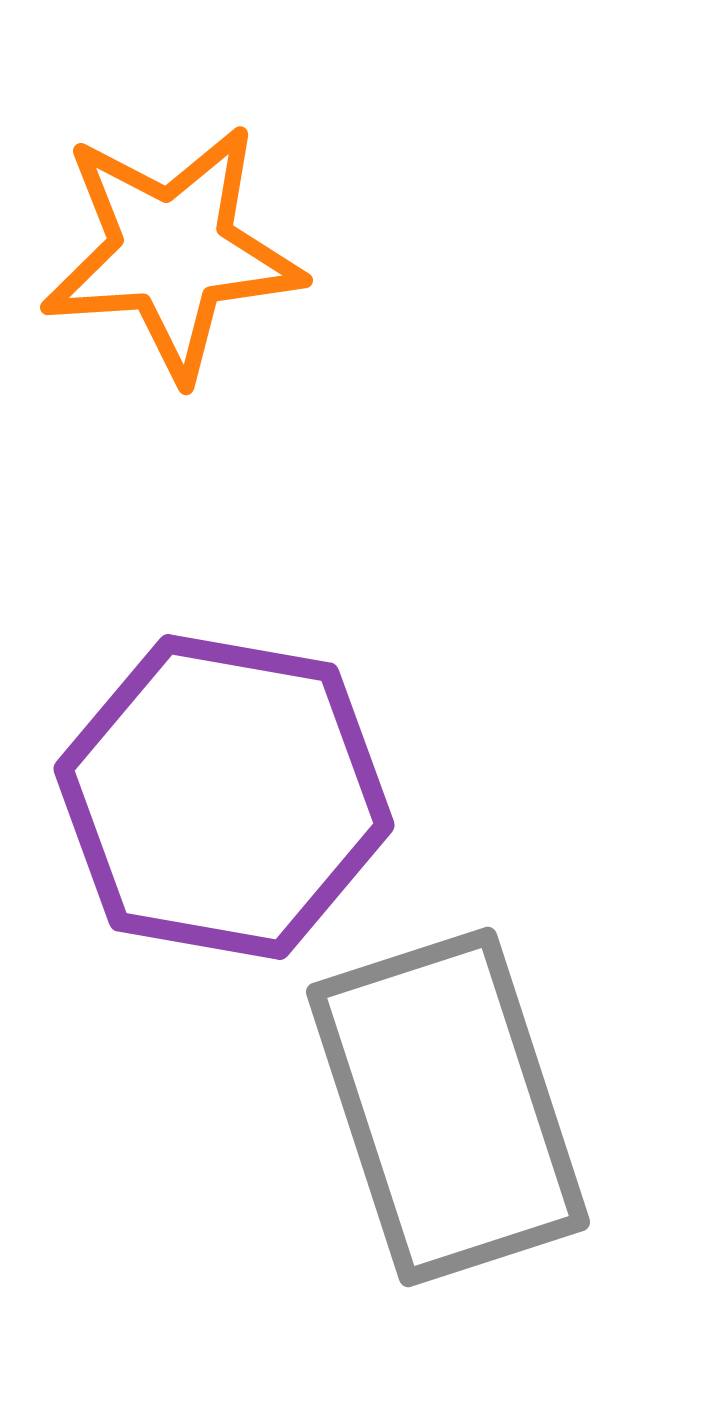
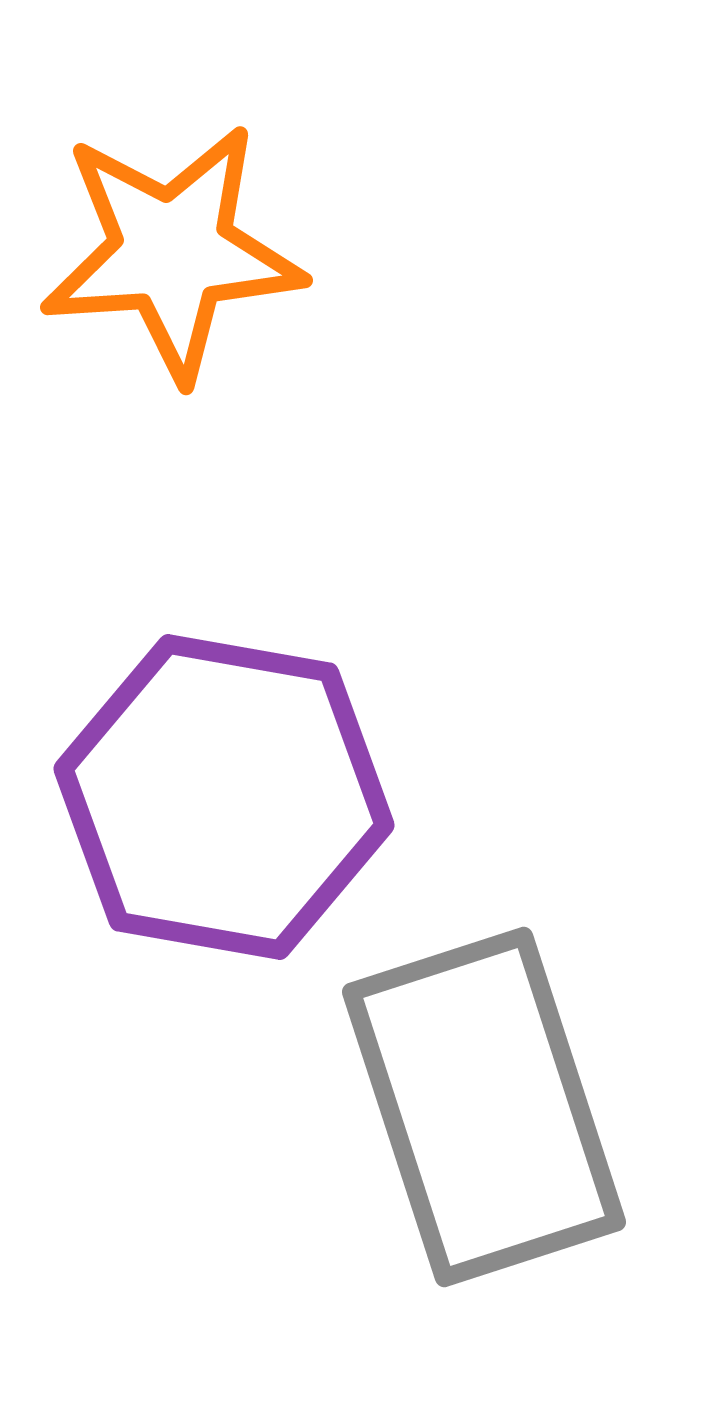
gray rectangle: moved 36 px right
